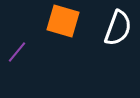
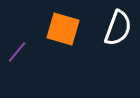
orange square: moved 8 px down
